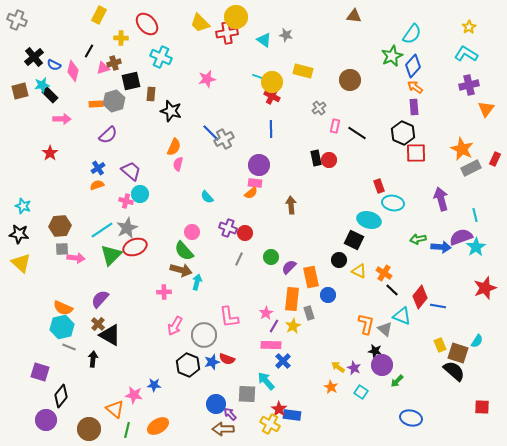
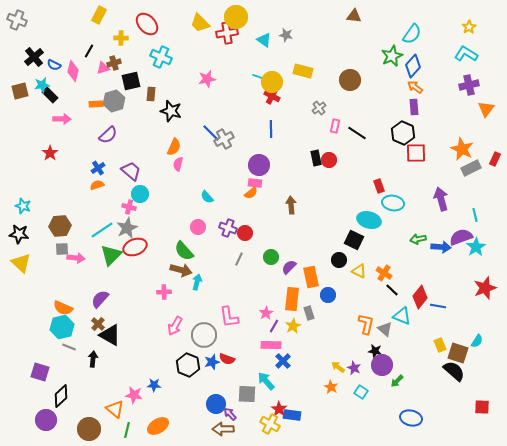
pink cross at (126, 201): moved 3 px right, 6 px down
pink circle at (192, 232): moved 6 px right, 5 px up
black diamond at (61, 396): rotated 10 degrees clockwise
